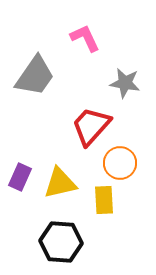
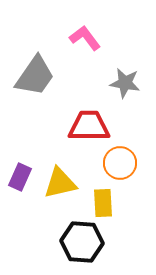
pink L-shape: rotated 12 degrees counterclockwise
red trapezoid: moved 2 px left; rotated 48 degrees clockwise
yellow rectangle: moved 1 px left, 3 px down
black hexagon: moved 21 px right
